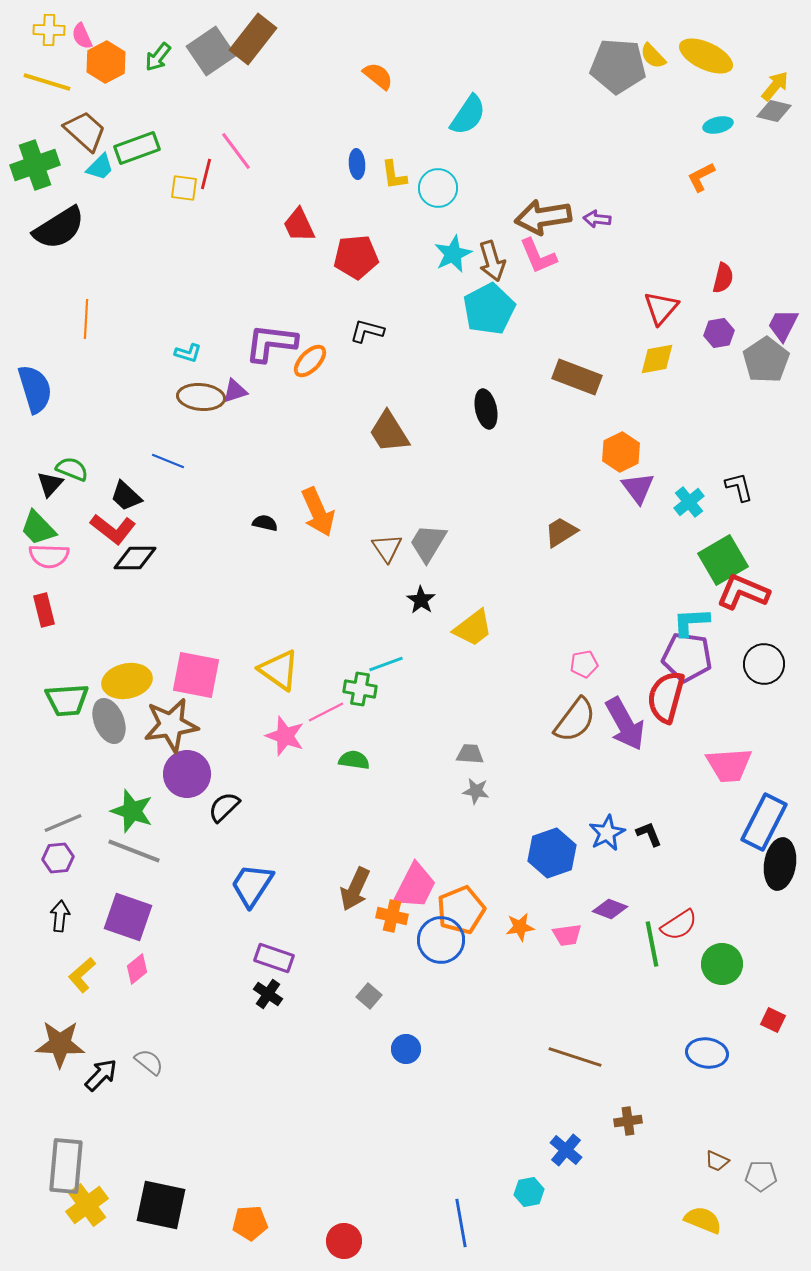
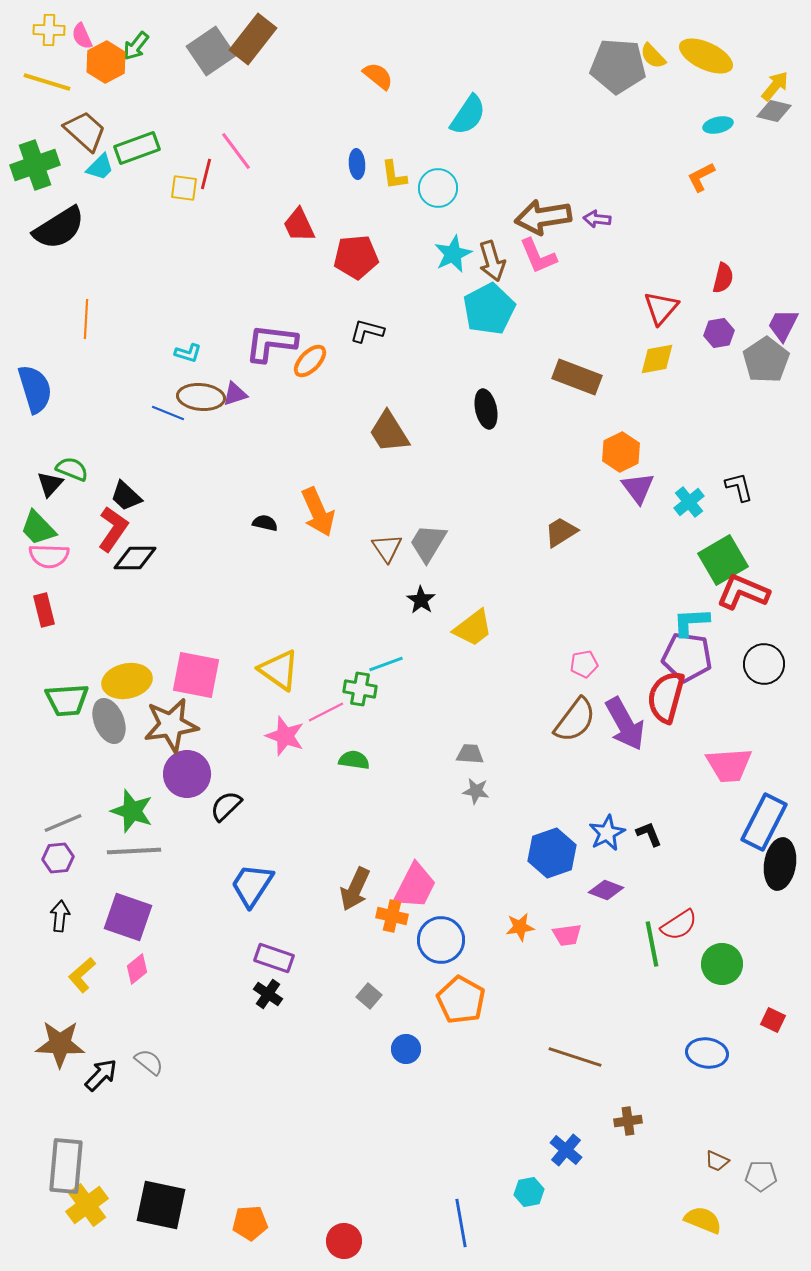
green arrow at (158, 57): moved 22 px left, 11 px up
purple triangle at (235, 391): moved 3 px down
blue line at (168, 461): moved 48 px up
red L-shape at (113, 529): rotated 93 degrees counterclockwise
black semicircle at (224, 807): moved 2 px right, 1 px up
gray line at (134, 851): rotated 24 degrees counterclockwise
purple diamond at (610, 909): moved 4 px left, 19 px up
orange pentagon at (461, 910): moved 90 px down; rotated 21 degrees counterclockwise
